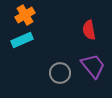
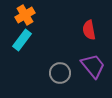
cyan rectangle: rotated 30 degrees counterclockwise
